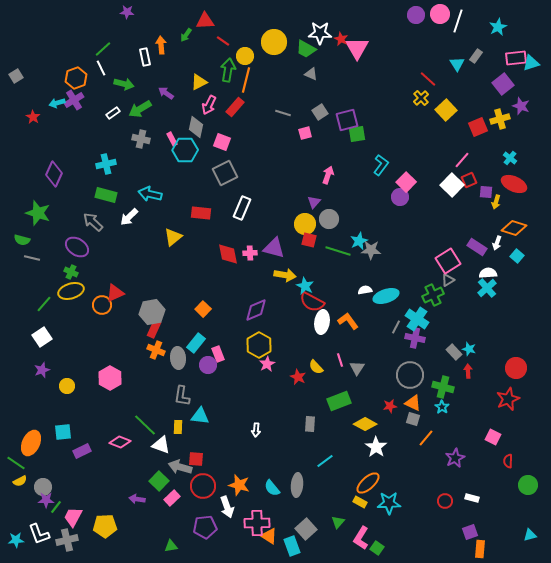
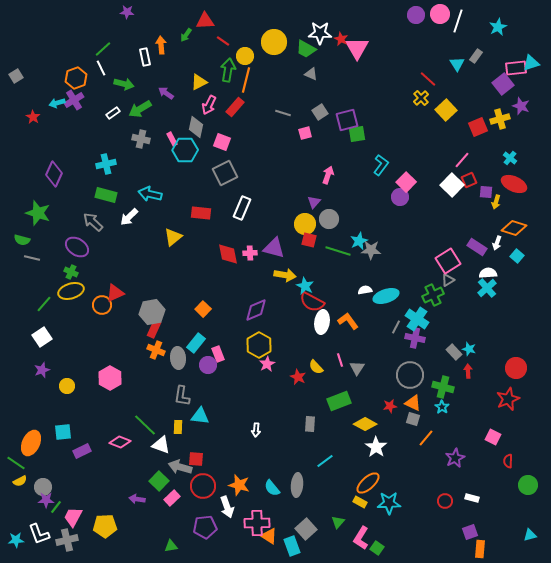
pink rectangle at (516, 58): moved 10 px down
